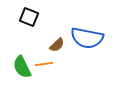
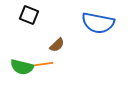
black square: moved 2 px up
blue semicircle: moved 11 px right, 15 px up
green semicircle: rotated 50 degrees counterclockwise
